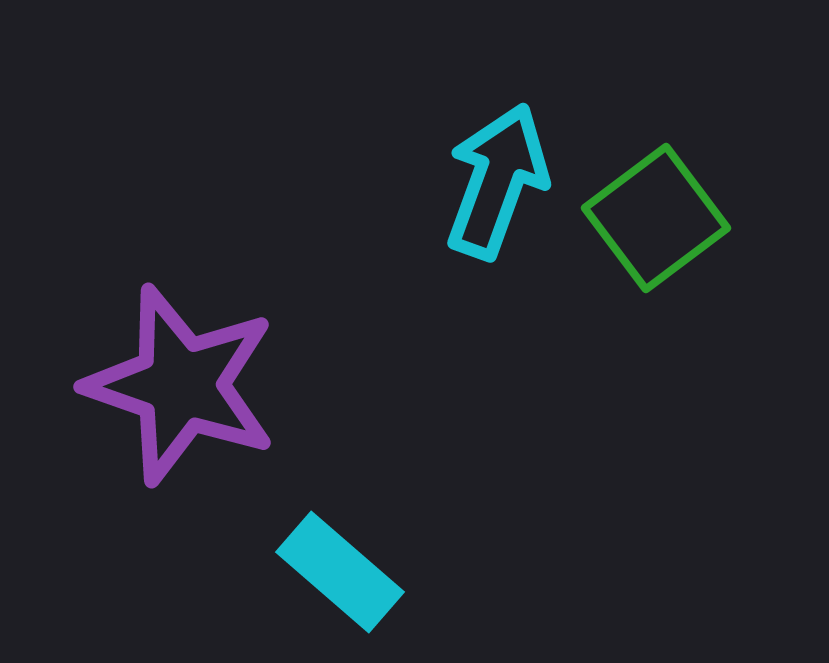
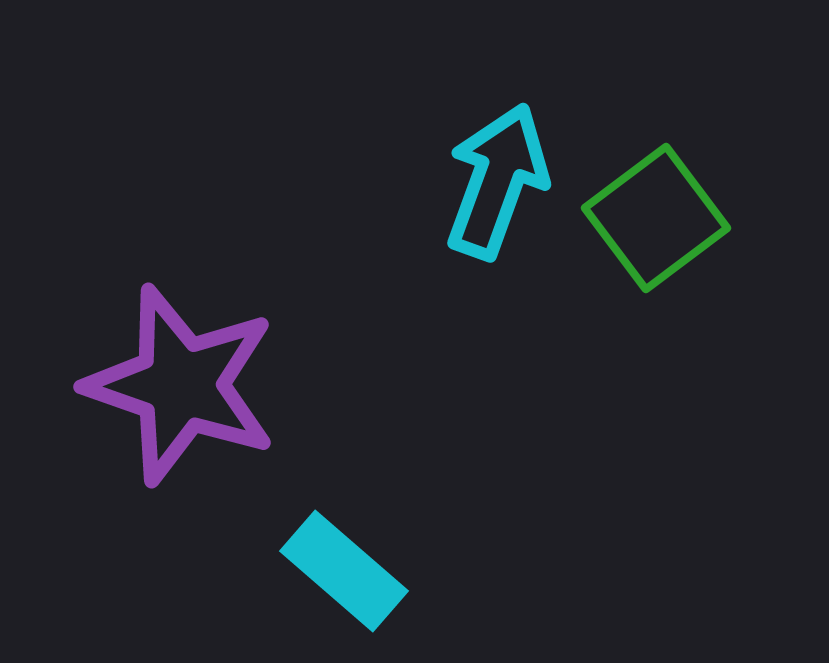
cyan rectangle: moved 4 px right, 1 px up
